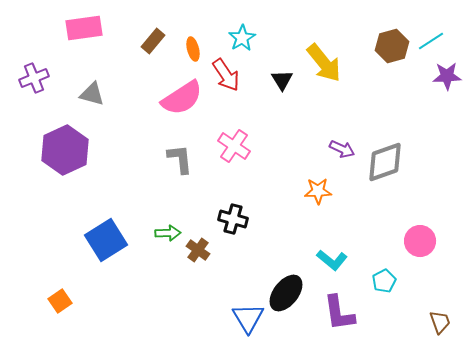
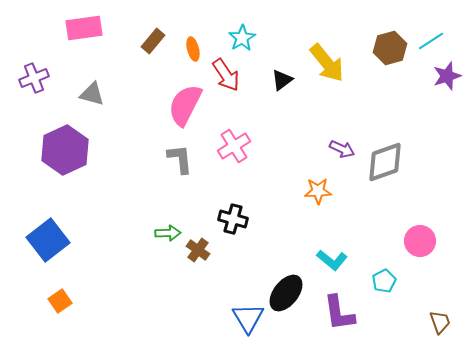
brown hexagon: moved 2 px left, 2 px down
yellow arrow: moved 3 px right
purple star: rotated 16 degrees counterclockwise
black triangle: rotated 25 degrees clockwise
pink semicircle: moved 3 px right, 7 px down; rotated 150 degrees clockwise
pink cross: rotated 24 degrees clockwise
blue square: moved 58 px left; rotated 6 degrees counterclockwise
